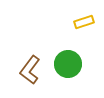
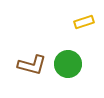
brown L-shape: moved 2 px right, 5 px up; rotated 112 degrees counterclockwise
